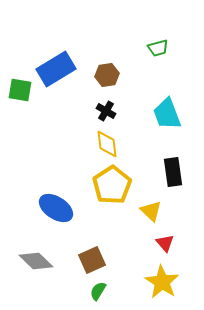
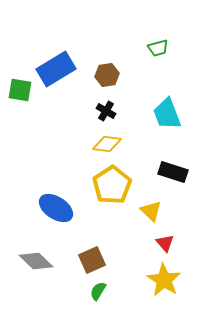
yellow diamond: rotated 76 degrees counterclockwise
black rectangle: rotated 64 degrees counterclockwise
yellow star: moved 2 px right, 2 px up
